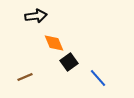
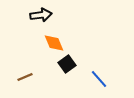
black arrow: moved 5 px right, 1 px up
black square: moved 2 px left, 2 px down
blue line: moved 1 px right, 1 px down
